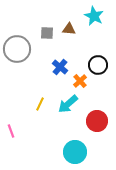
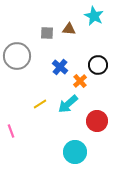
gray circle: moved 7 px down
yellow line: rotated 32 degrees clockwise
